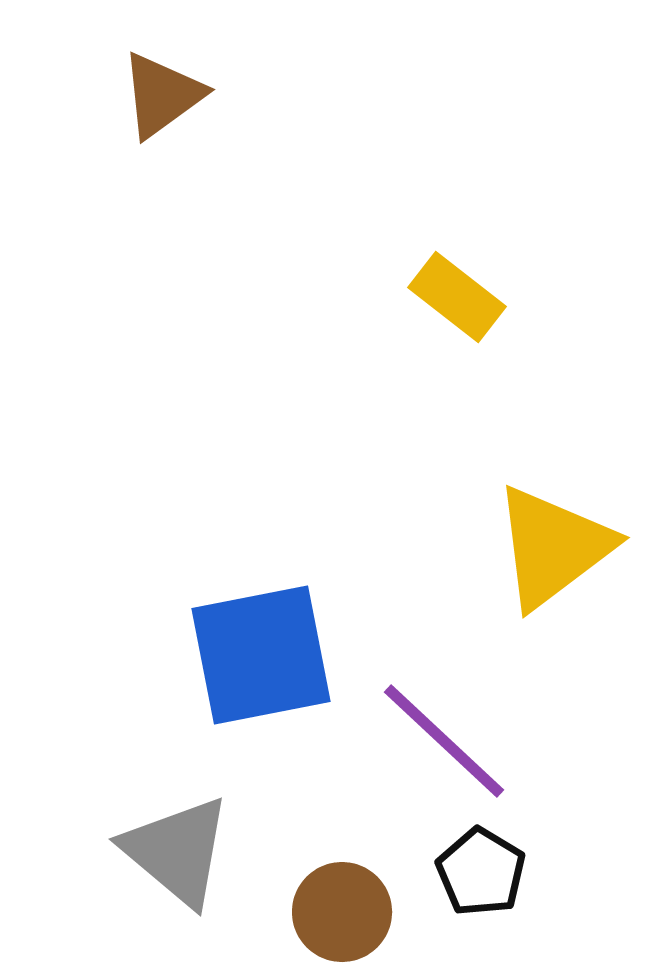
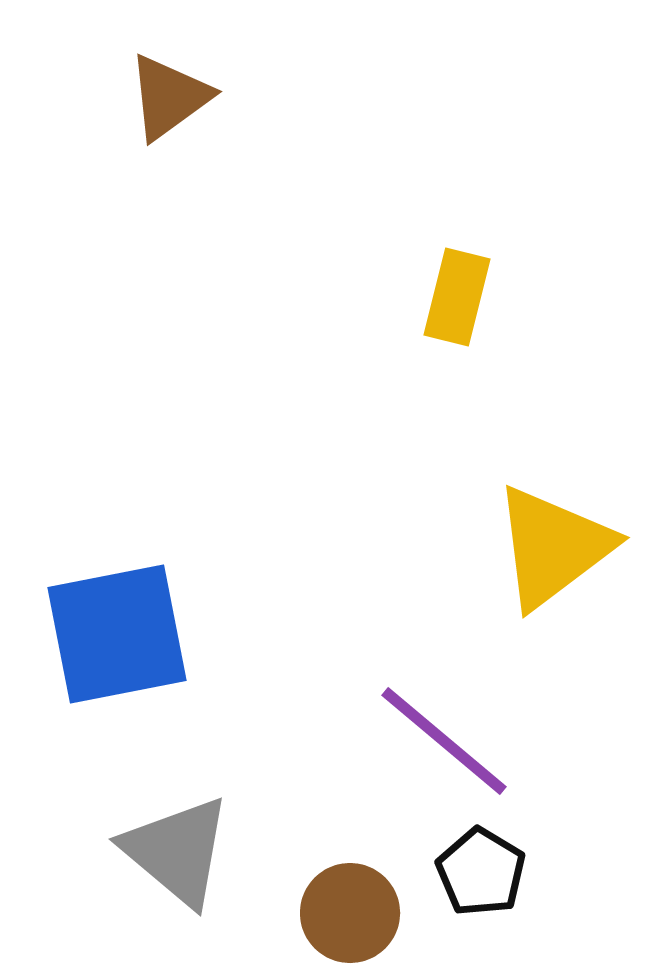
brown triangle: moved 7 px right, 2 px down
yellow rectangle: rotated 66 degrees clockwise
blue square: moved 144 px left, 21 px up
purple line: rotated 3 degrees counterclockwise
brown circle: moved 8 px right, 1 px down
